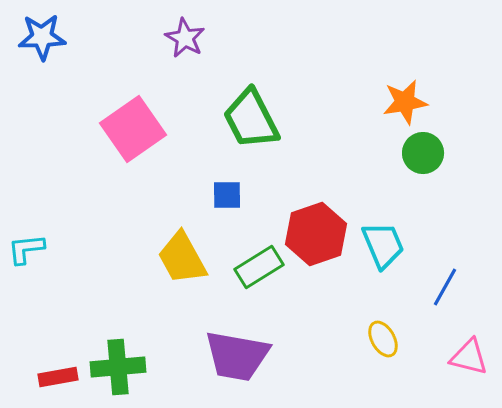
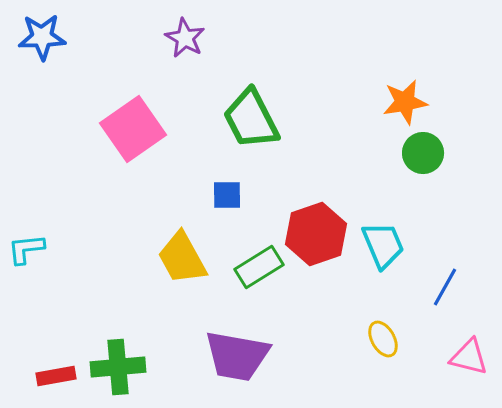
red rectangle: moved 2 px left, 1 px up
